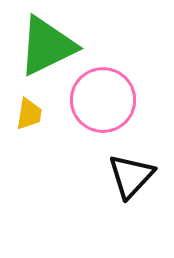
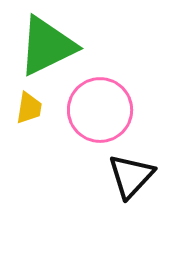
pink circle: moved 3 px left, 10 px down
yellow trapezoid: moved 6 px up
